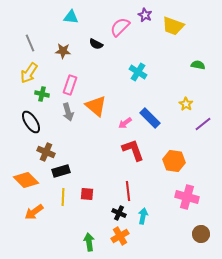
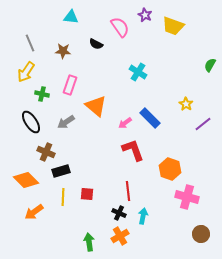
pink semicircle: rotated 100 degrees clockwise
green semicircle: moved 12 px right; rotated 72 degrees counterclockwise
yellow arrow: moved 3 px left, 1 px up
gray arrow: moved 2 px left, 10 px down; rotated 72 degrees clockwise
orange hexagon: moved 4 px left, 8 px down; rotated 10 degrees clockwise
